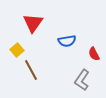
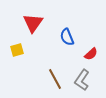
blue semicircle: moved 4 px up; rotated 78 degrees clockwise
yellow square: rotated 24 degrees clockwise
red semicircle: moved 3 px left; rotated 104 degrees counterclockwise
brown line: moved 24 px right, 9 px down
